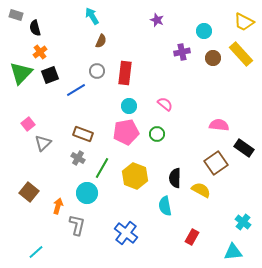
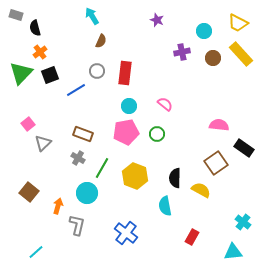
yellow trapezoid at (244, 22): moved 6 px left, 1 px down
